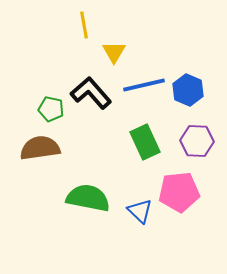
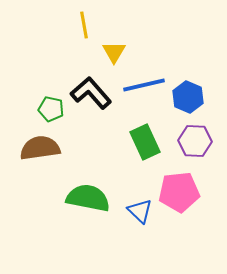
blue hexagon: moved 7 px down
purple hexagon: moved 2 px left
